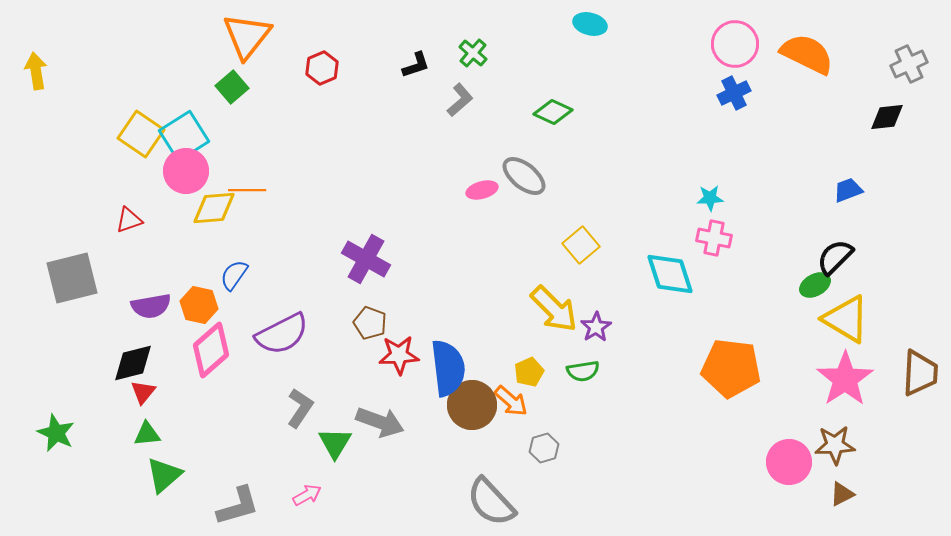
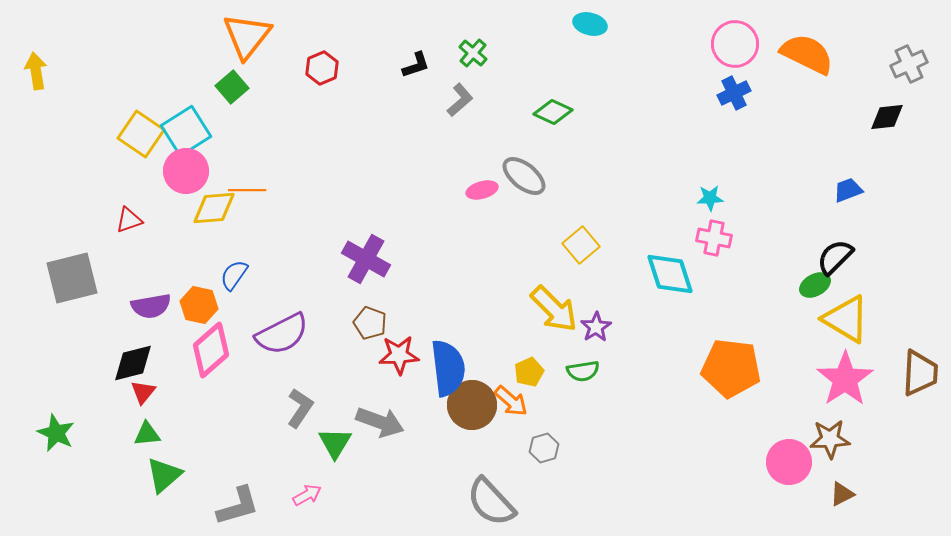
cyan square at (184, 136): moved 2 px right, 5 px up
brown star at (835, 445): moved 5 px left, 6 px up
